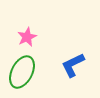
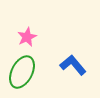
blue L-shape: rotated 76 degrees clockwise
